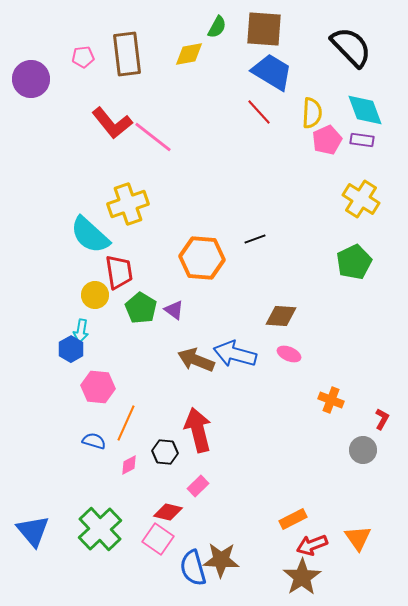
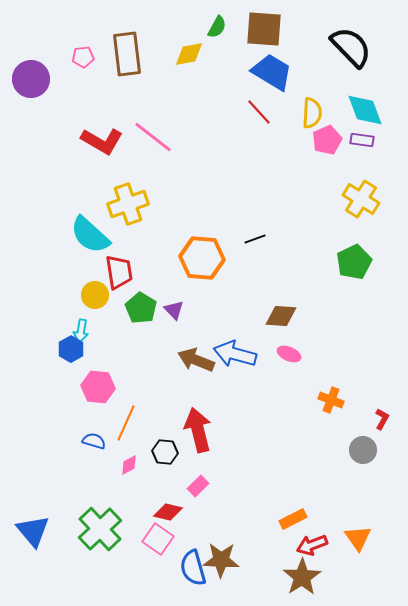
red L-shape at (112, 123): moved 10 px left, 18 px down; rotated 21 degrees counterclockwise
purple triangle at (174, 310): rotated 10 degrees clockwise
